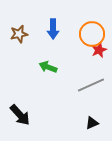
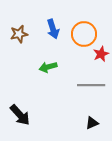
blue arrow: rotated 18 degrees counterclockwise
orange circle: moved 8 px left
red star: moved 2 px right, 4 px down
green arrow: rotated 36 degrees counterclockwise
gray line: rotated 24 degrees clockwise
